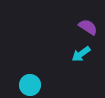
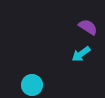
cyan circle: moved 2 px right
